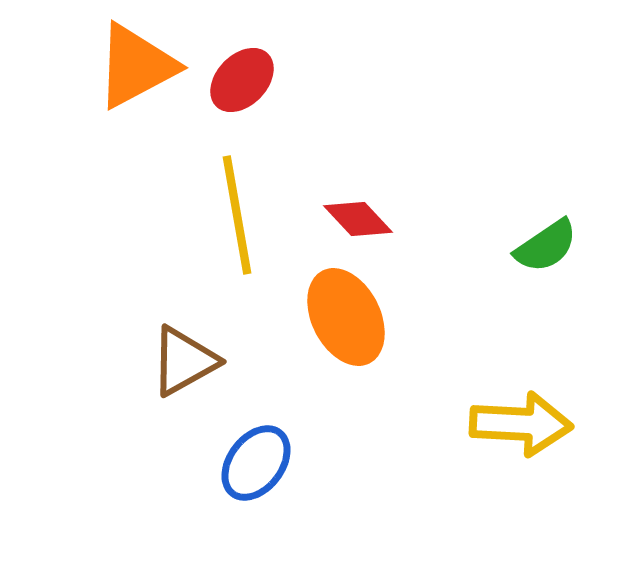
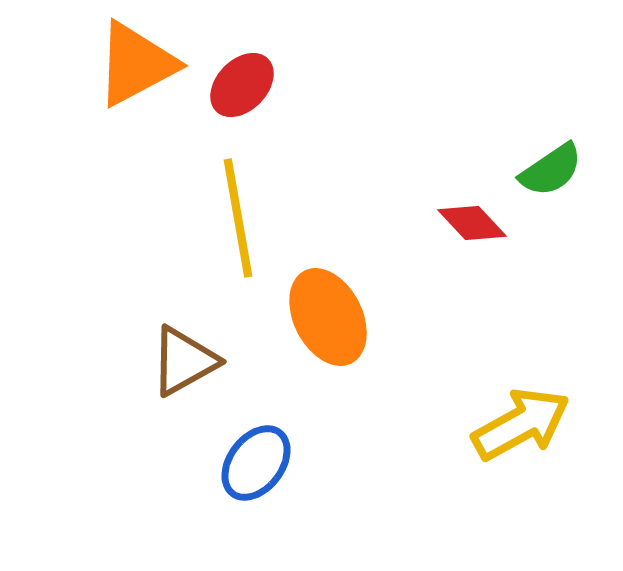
orange triangle: moved 2 px up
red ellipse: moved 5 px down
yellow line: moved 1 px right, 3 px down
red diamond: moved 114 px right, 4 px down
green semicircle: moved 5 px right, 76 px up
orange ellipse: moved 18 px left
yellow arrow: rotated 32 degrees counterclockwise
